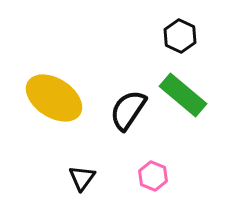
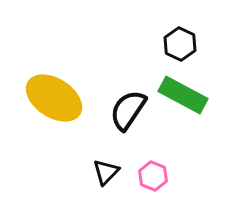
black hexagon: moved 8 px down
green rectangle: rotated 12 degrees counterclockwise
black triangle: moved 24 px right, 6 px up; rotated 8 degrees clockwise
